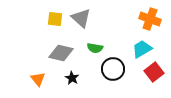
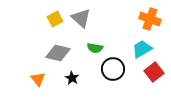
yellow square: rotated 35 degrees counterclockwise
gray diamond: moved 3 px left
